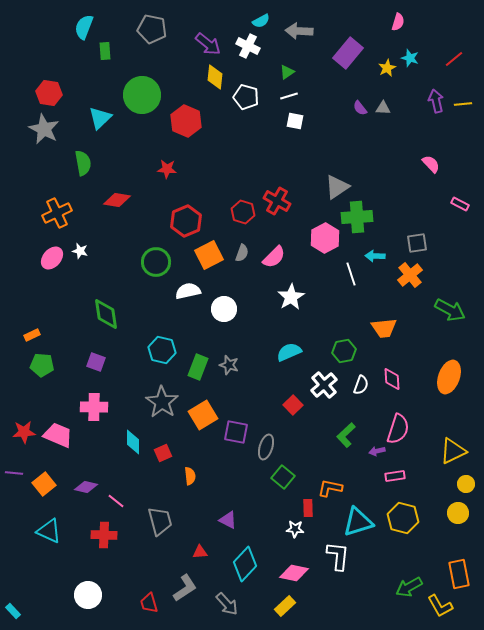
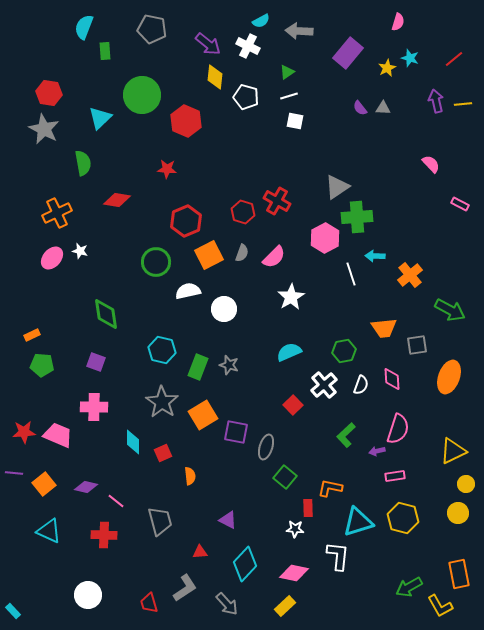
gray square at (417, 243): moved 102 px down
green square at (283, 477): moved 2 px right
